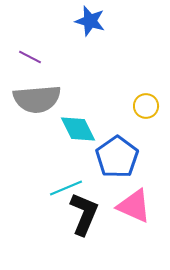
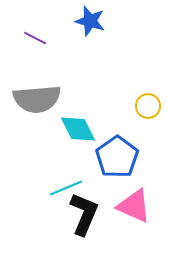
purple line: moved 5 px right, 19 px up
yellow circle: moved 2 px right
